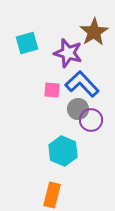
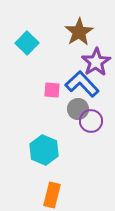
brown star: moved 15 px left
cyan square: rotated 30 degrees counterclockwise
purple star: moved 28 px right, 9 px down; rotated 24 degrees clockwise
purple circle: moved 1 px down
cyan hexagon: moved 19 px left, 1 px up
